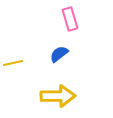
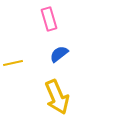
pink rectangle: moved 21 px left
yellow arrow: moved 1 px left, 1 px down; rotated 68 degrees clockwise
